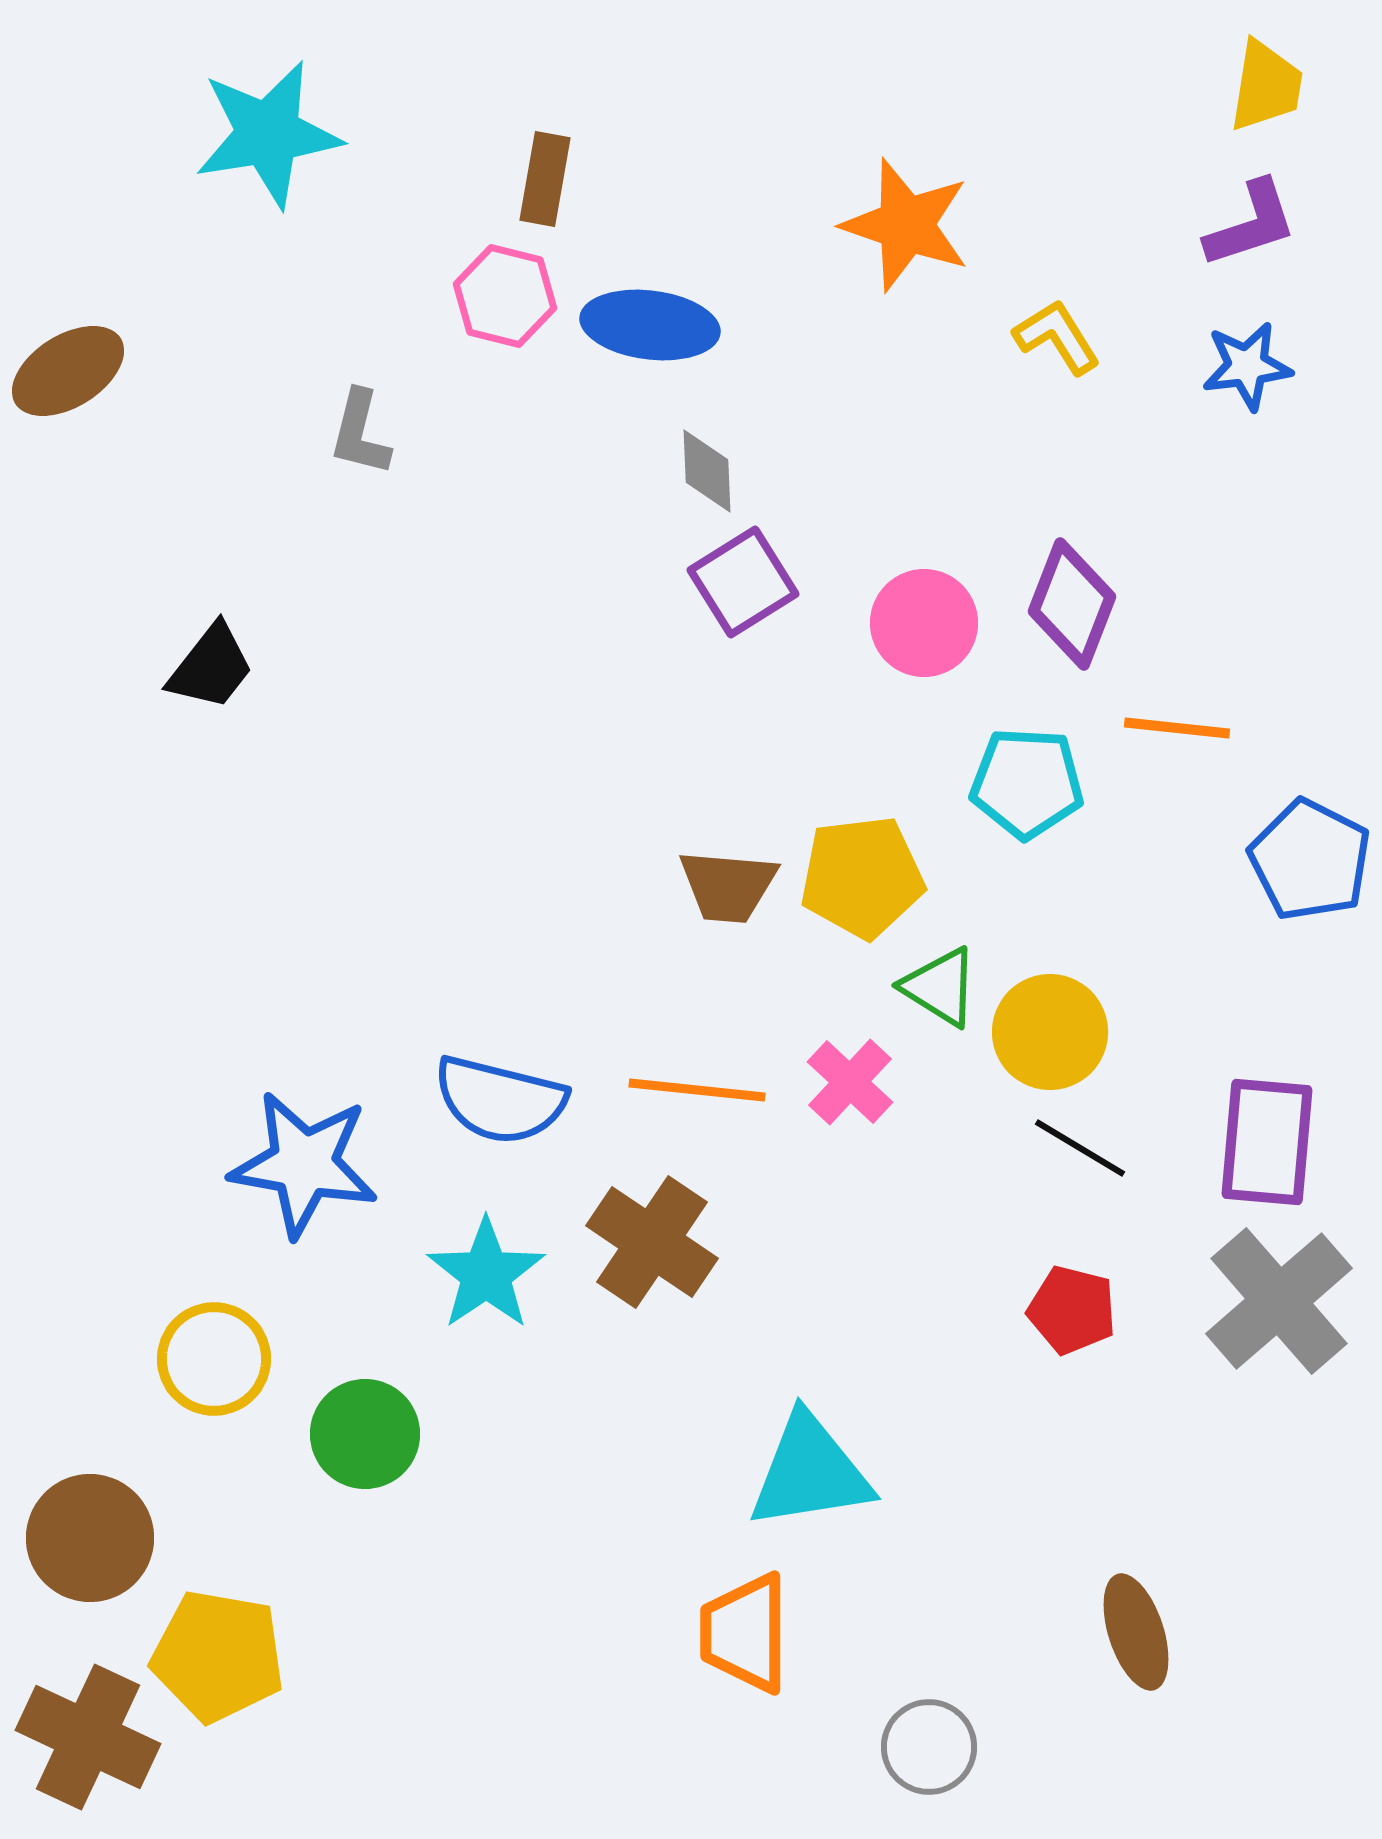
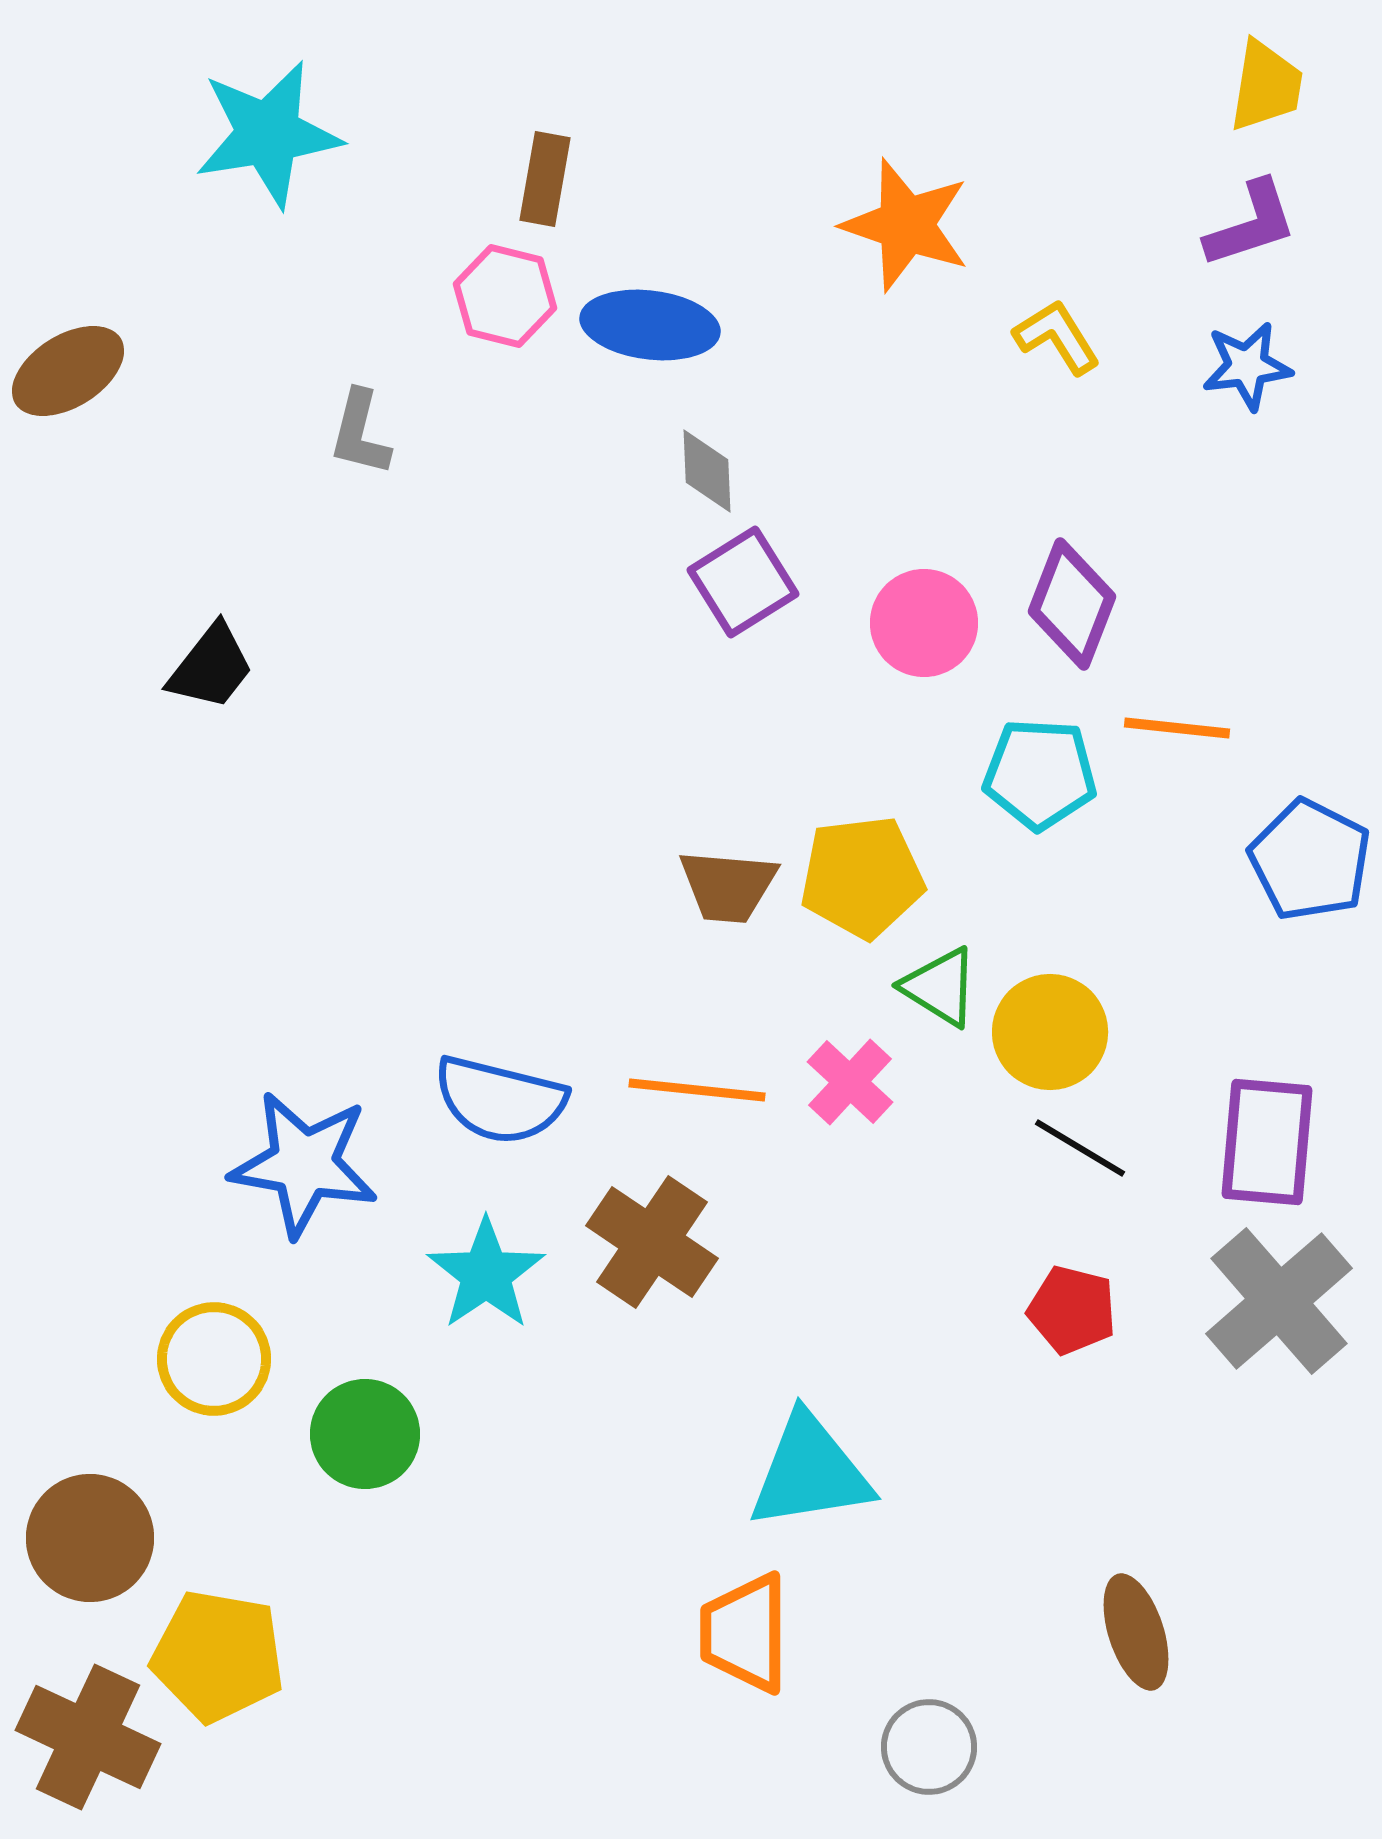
cyan pentagon at (1027, 783): moved 13 px right, 9 px up
